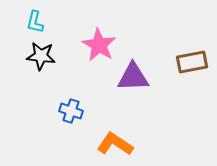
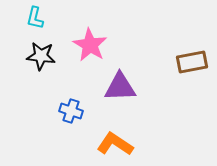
cyan L-shape: moved 4 px up
pink star: moved 9 px left
purple triangle: moved 13 px left, 10 px down
